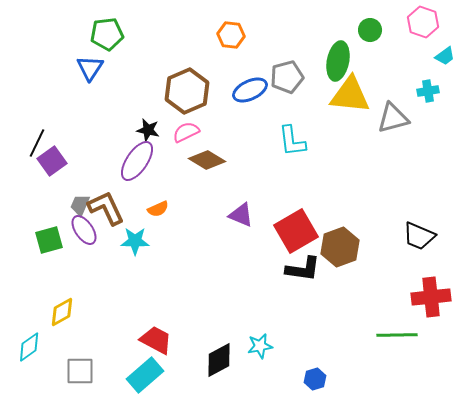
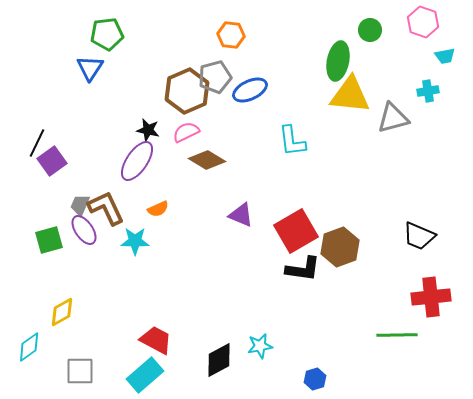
cyan trapezoid at (445, 56): rotated 25 degrees clockwise
gray pentagon at (287, 77): moved 72 px left
